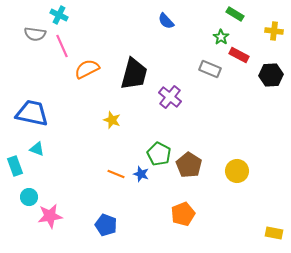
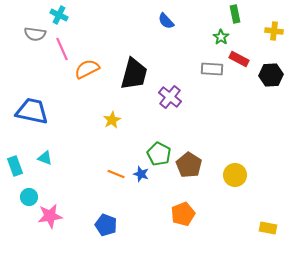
green rectangle: rotated 48 degrees clockwise
pink line: moved 3 px down
red rectangle: moved 4 px down
gray rectangle: moved 2 px right; rotated 20 degrees counterclockwise
blue trapezoid: moved 2 px up
yellow star: rotated 24 degrees clockwise
cyan triangle: moved 8 px right, 9 px down
yellow circle: moved 2 px left, 4 px down
yellow rectangle: moved 6 px left, 5 px up
